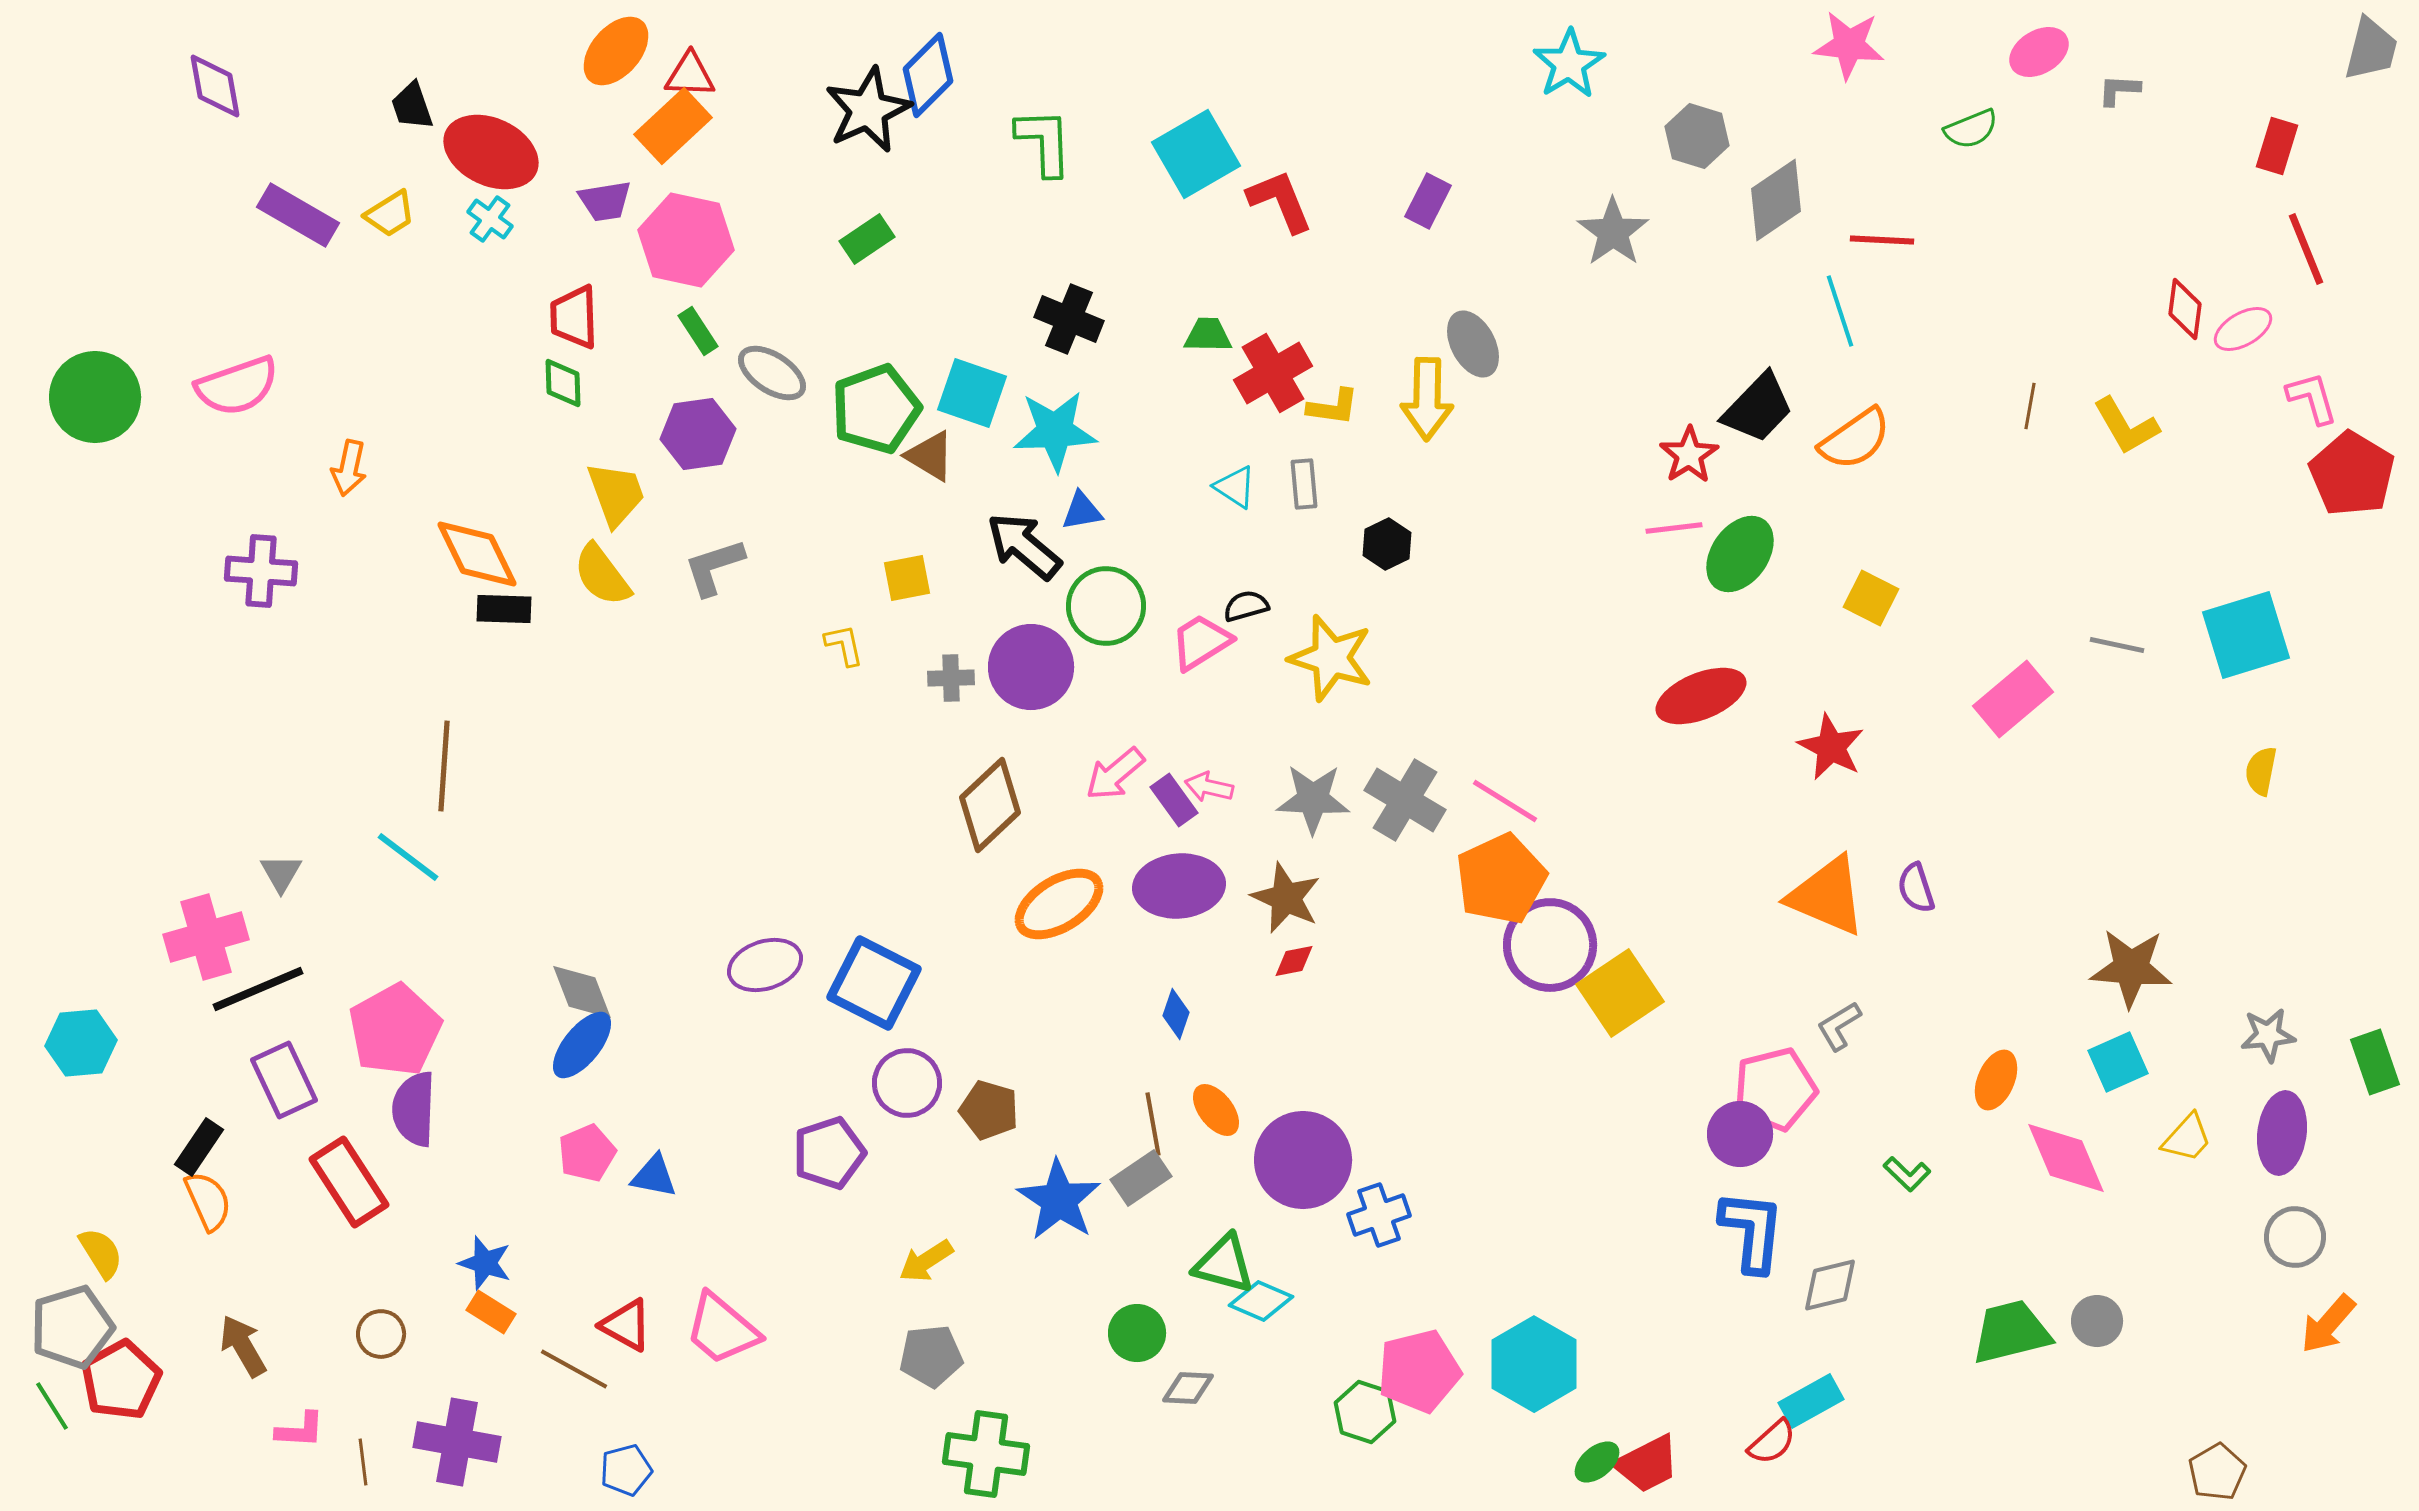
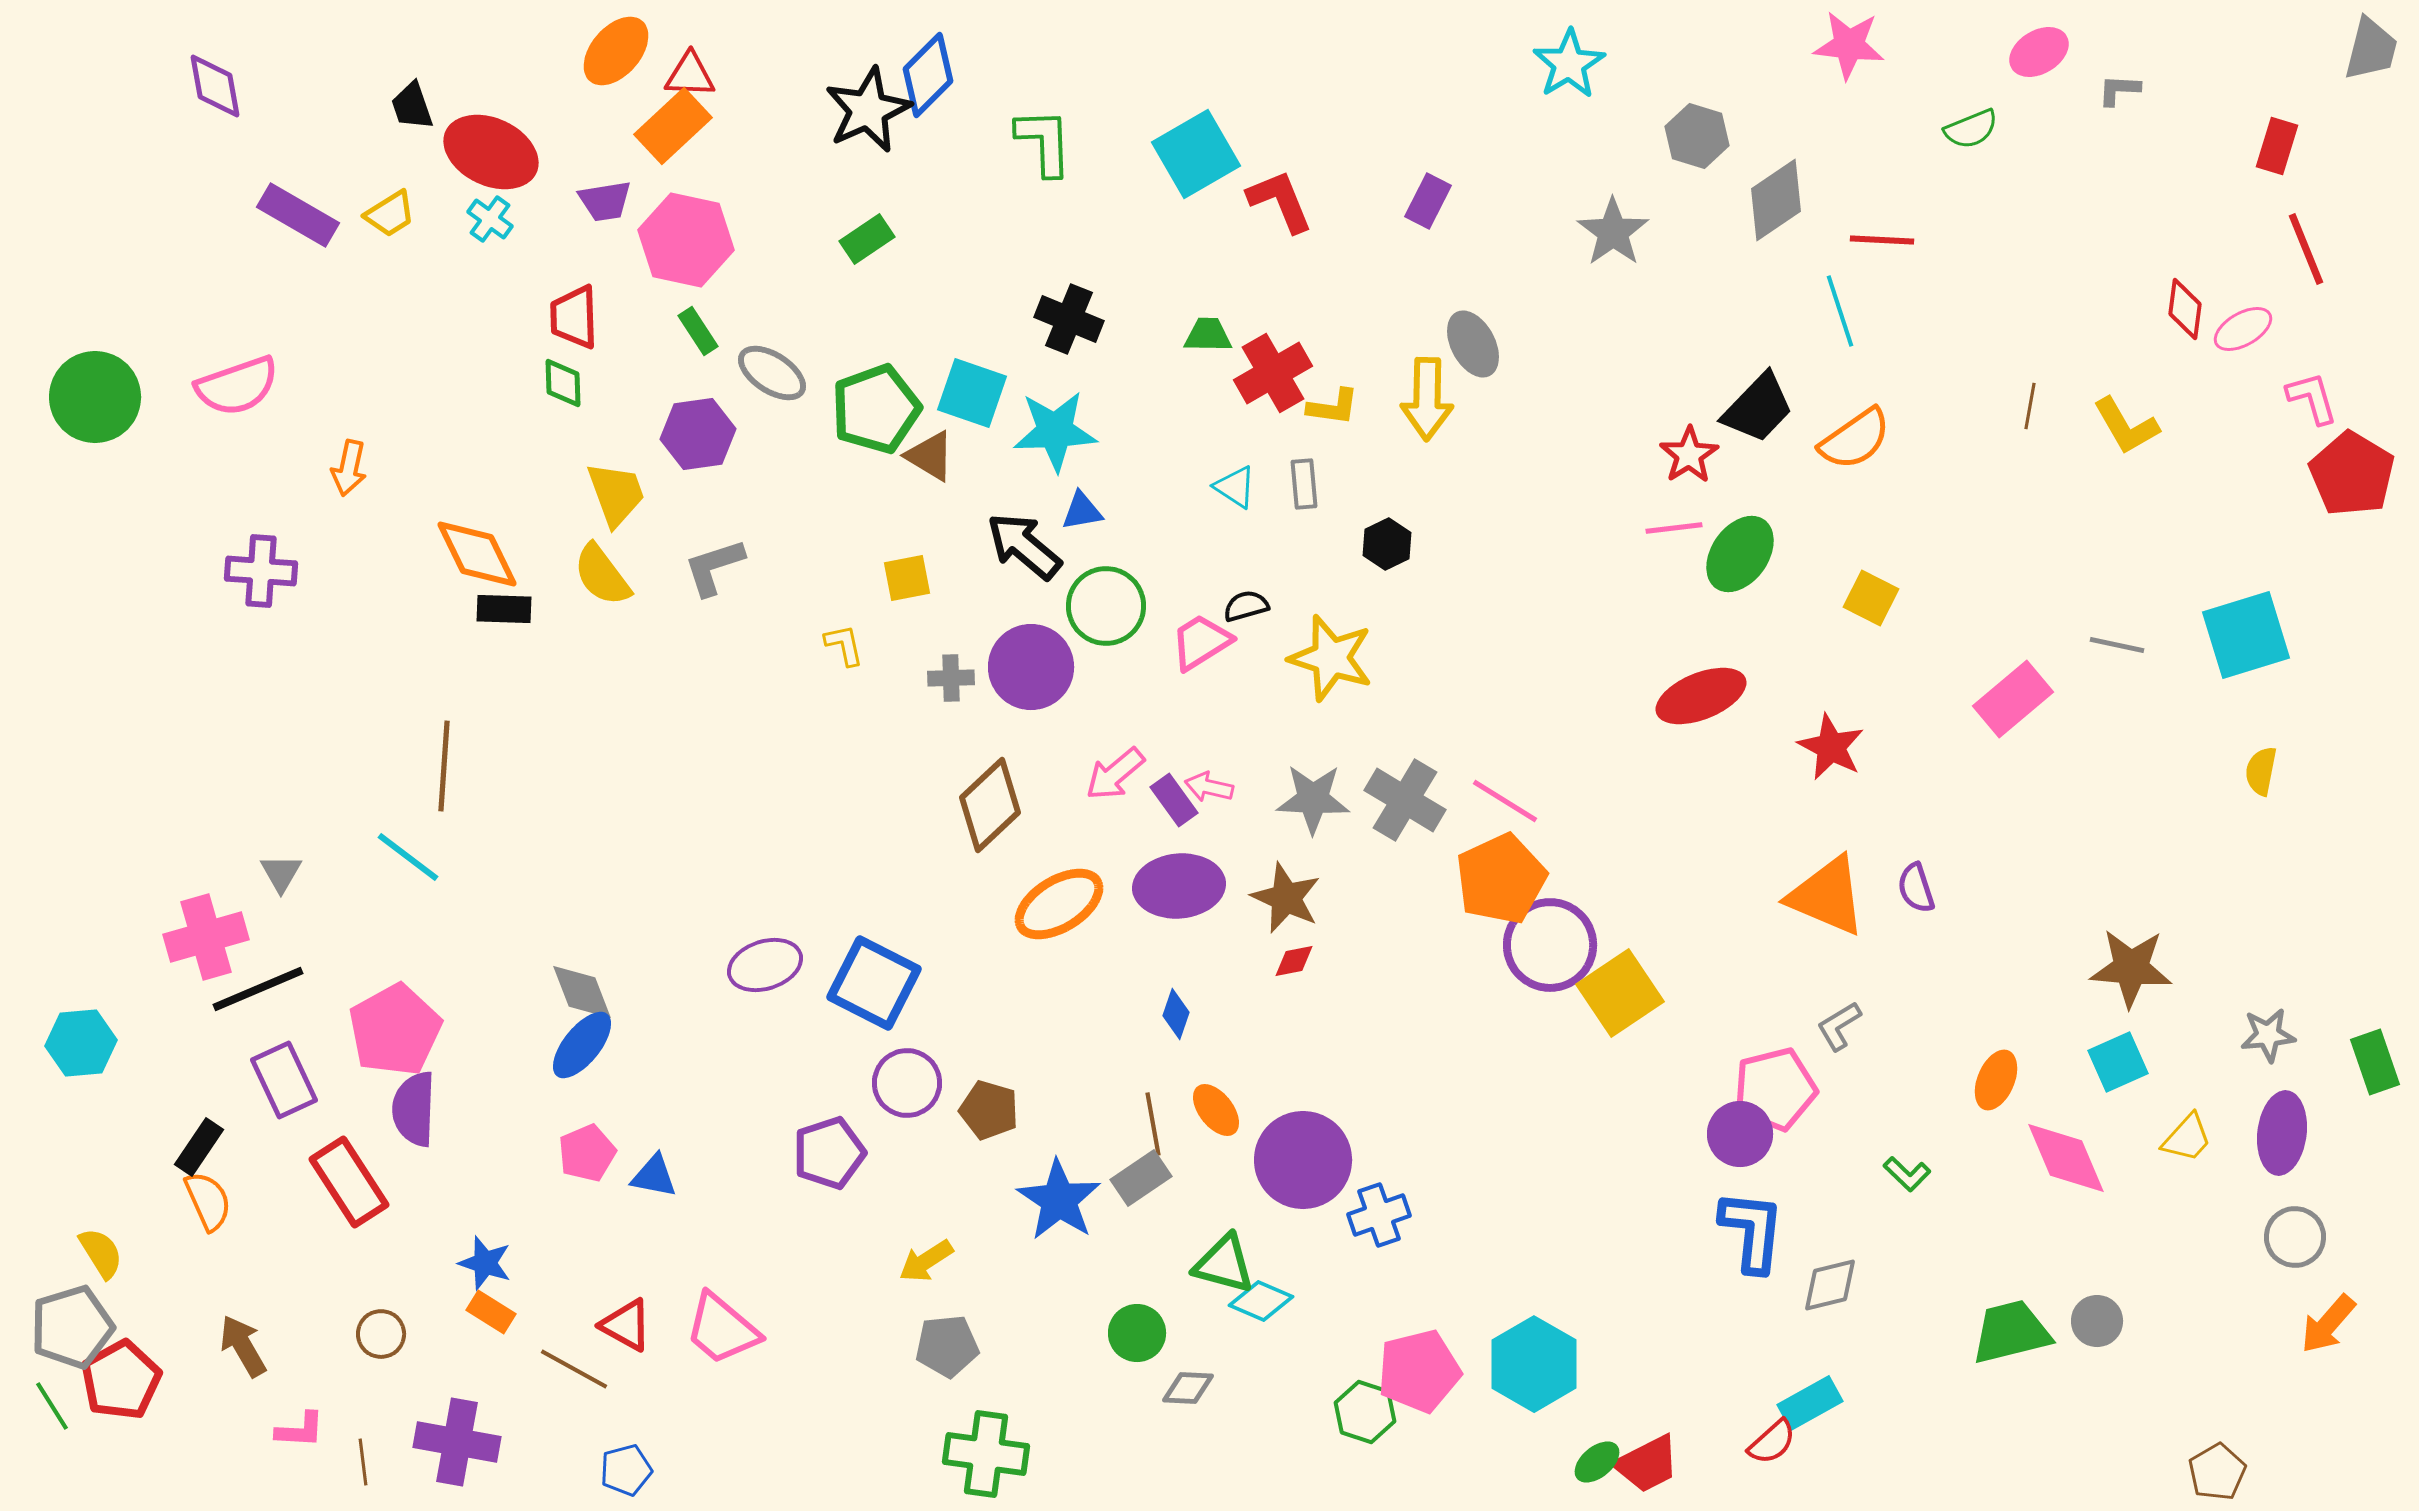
gray pentagon at (931, 1356): moved 16 px right, 10 px up
cyan rectangle at (1811, 1401): moved 1 px left, 2 px down
